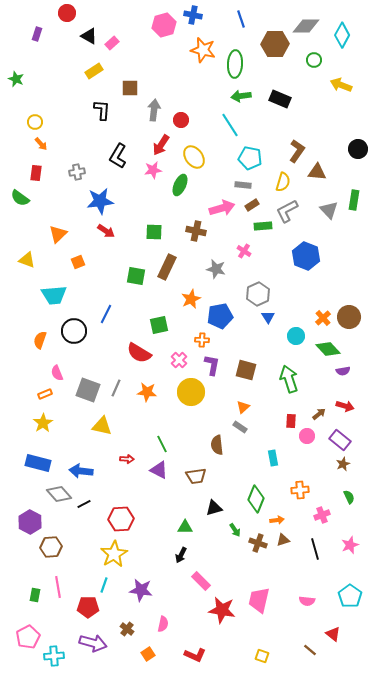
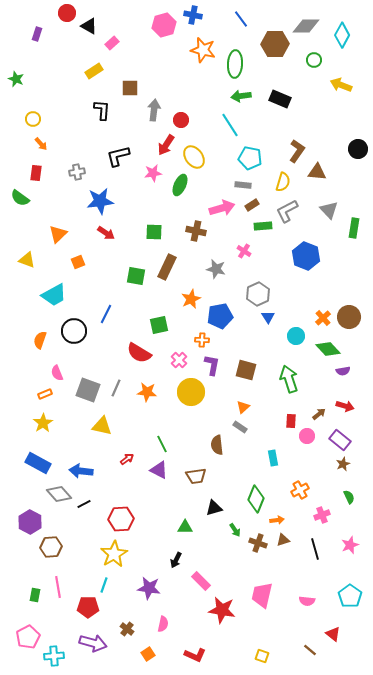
blue line at (241, 19): rotated 18 degrees counterclockwise
black triangle at (89, 36): moved 10 px up
yellow circle at (35, 122): moved 2 px left, 3 px up
red arrow at (161, 145): moved 5 px right
black L-shape at (118, 156): rotated 45 degrees clockwise
pink star at (153, 170): moved 3 px down
green rectangle at (354, 200): moved 28 px down
red arrow at (106, 231): moved 2 px down
cyan trapezoid at (54, 295): rotated 24 degrees counterclockwise
red arrow at (127, 459): rotated 40 degrees counterclockwise
blue rectangle at (38, 463): rotated 15 degrees clockwise
orange cross at (300, 490): rotated 24 degrees counterclockwise
black arrow at (181, 555): moved 5 px left, 5 px down
purple star at (141, 590): moved 8 px right, 2 px up
pink trapezoid at (259, 600): moved 3 px right, 5 px up
